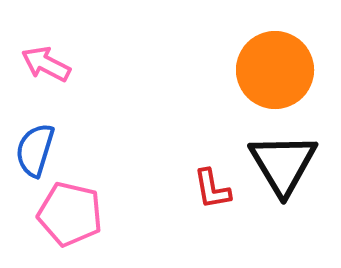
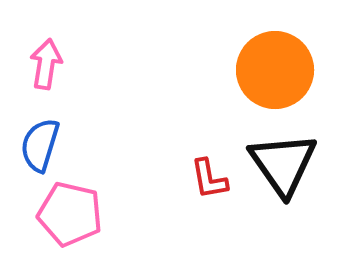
pink arrow: rotated 72 degrees clockwise
blue semicircle: moved 5 px right, 5 px up
black triangle: rotated 4 degrees counterclockwise
red L-shape: moved 3 px left, 10 px up
